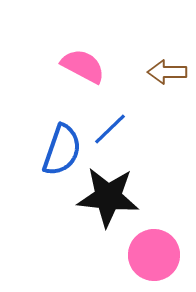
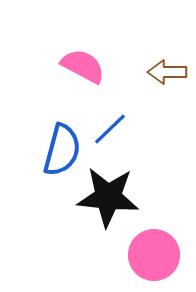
blue semicircle: rotated 4 degrees counterclockwise
